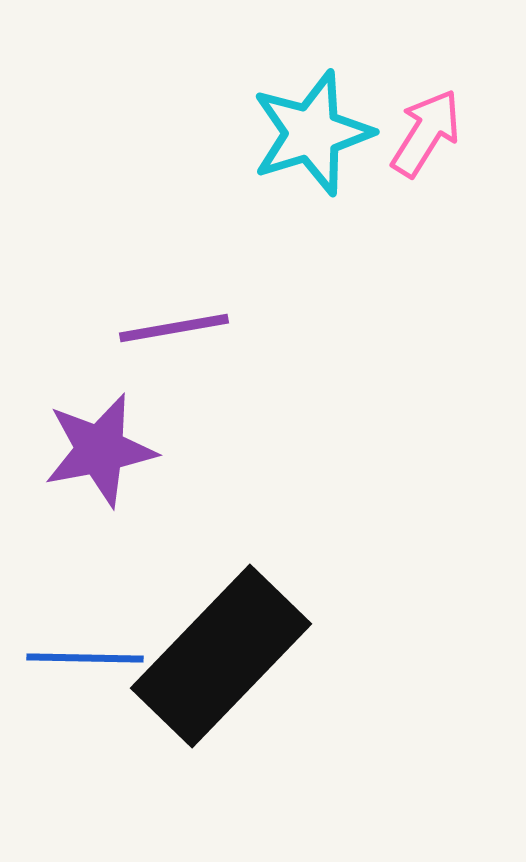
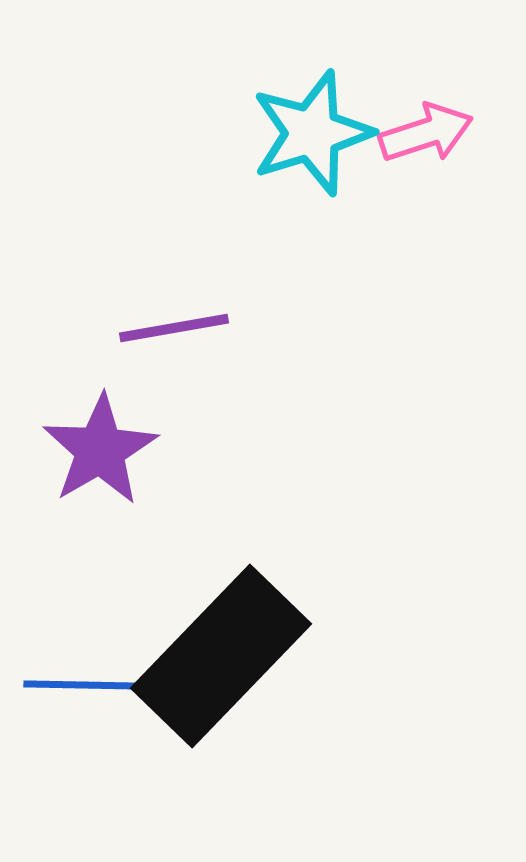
pink arrow: rotated 40 degrees clockwise
purple star: rotated 19 degrees counterclockwise
blue line: moved 3 px left, 27 px down
